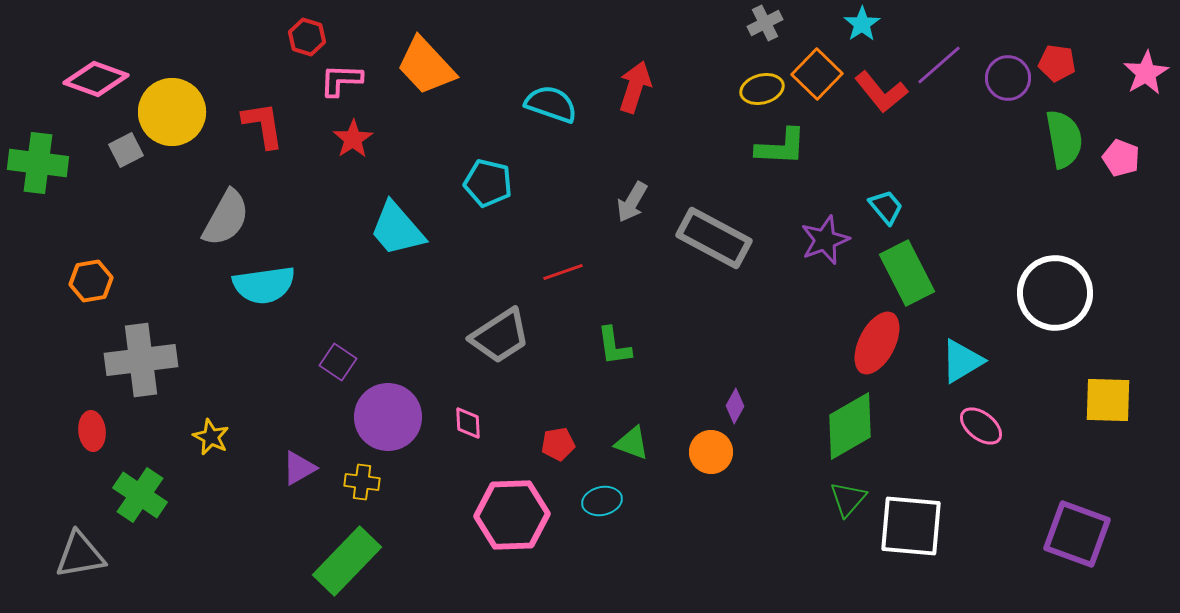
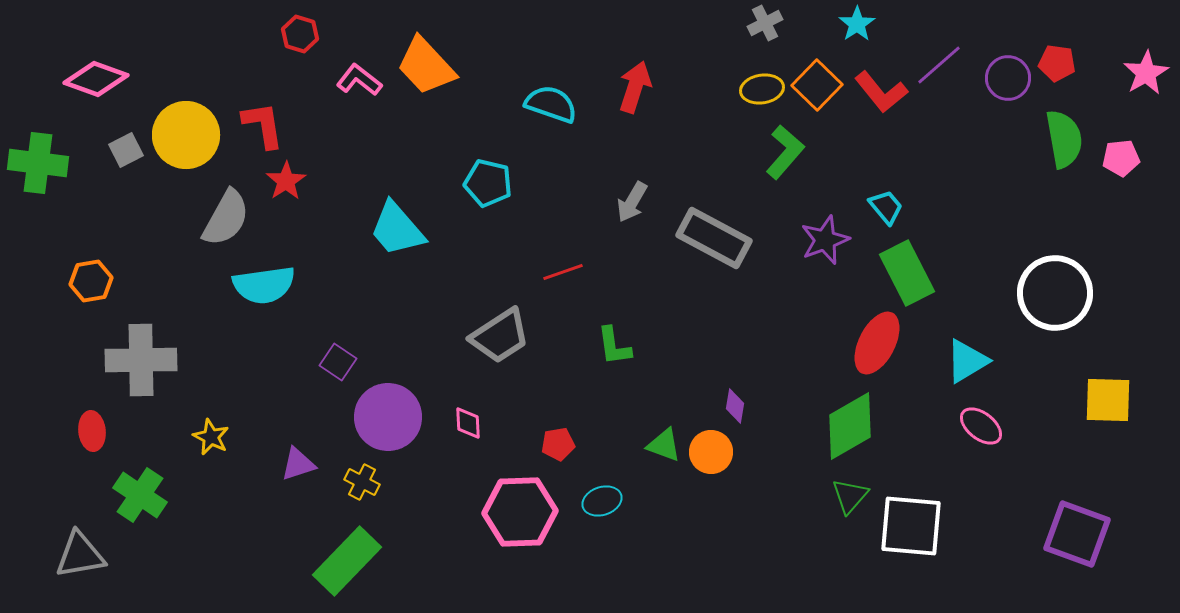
cyan star at (862, 24): moved 5 px left
red hexagon at (307, 37): moved 7 px left, 3 px up
orange square at (817, 74): moved 11 px down
pink L-shape at (341, 80): moved 18 px right; rotated 36 degrees clockwise
yellow ellipse at (762, 89): rotated 6 degrees clockwise
yellow circle at (172, 112): moved 14 px right, 23 px down
red star at (353, 139): moved 67 px left, 42 px down
green L-shape at (781, 147): moved 4 px right, 5 px down; rotated 52 degrees counterclockwise
pink pentagon at (1121, 158): rotated 27 degrees counterclockwise
gray cross at (141, 360): rotated 6 degrees clockwise
cyan triangle at (962, 361): moved 5 px right
purple diamond at (735, 406): rotated 20 degrees counterclockwise
green triangle at (632, 443): moved 32 px right, 2 px down
purple triangle at (299, 468): moved 1 px left, 4 px up; rotated 12 degrees clockwise
yellow cross at (362, 482): rotated 20 degrees clockwise
green triangle at (848, 499): moved 2 px right, 3 px up
cyan ellipse at (602, 501): rotated 6 degrees counterclockwise
pink hexagon at (512, 515): moved 8 px right, 3 px up
